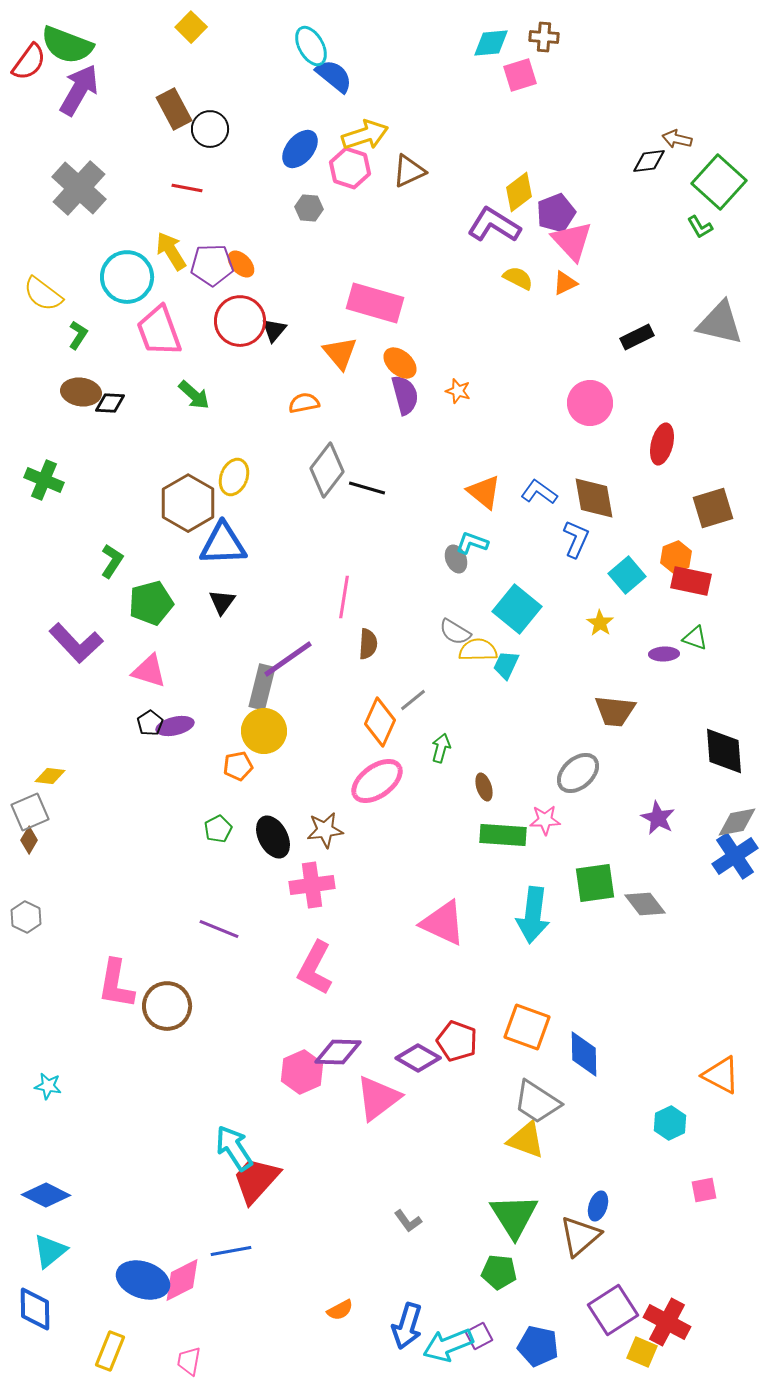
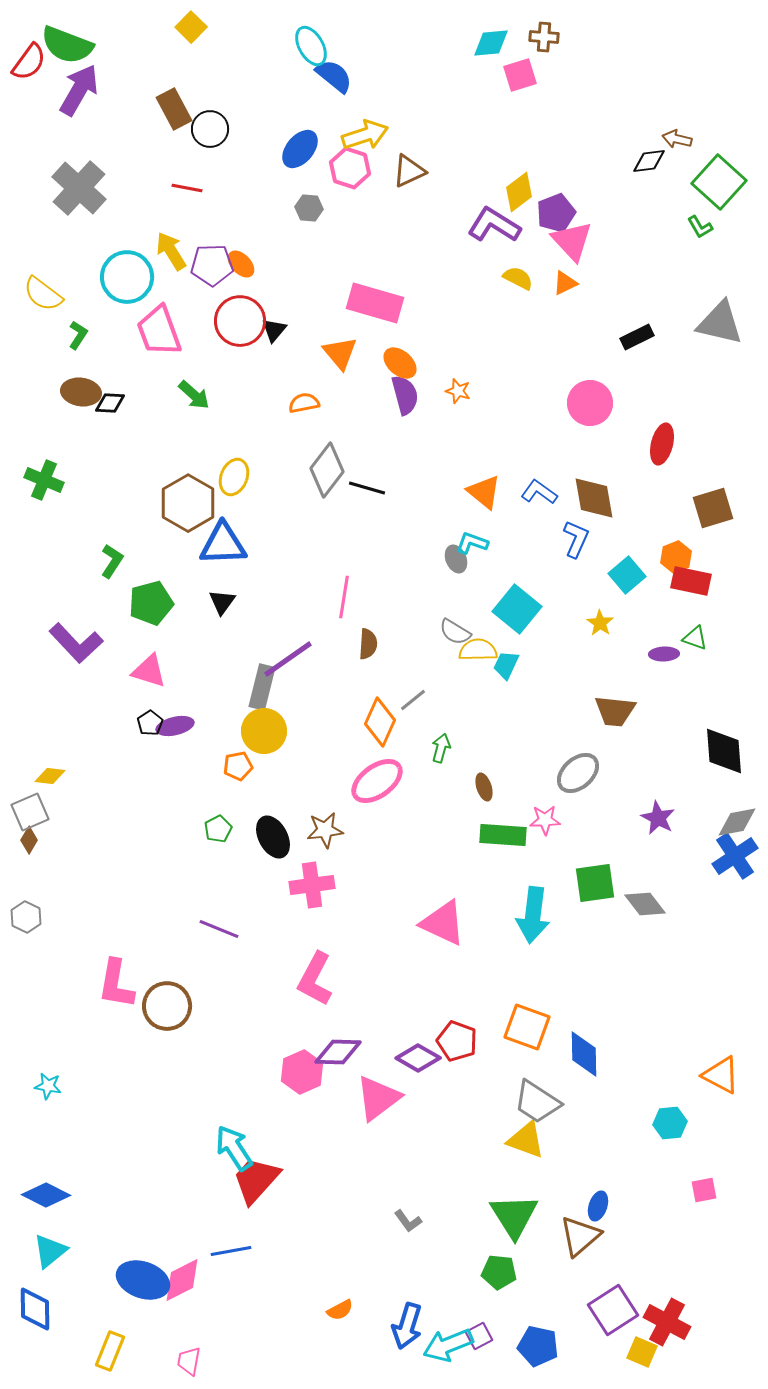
pink L-shape at (315, 968): moved 11 px down
cyan hexagon at (670, 1123): rotated 20 degrees clockwise
